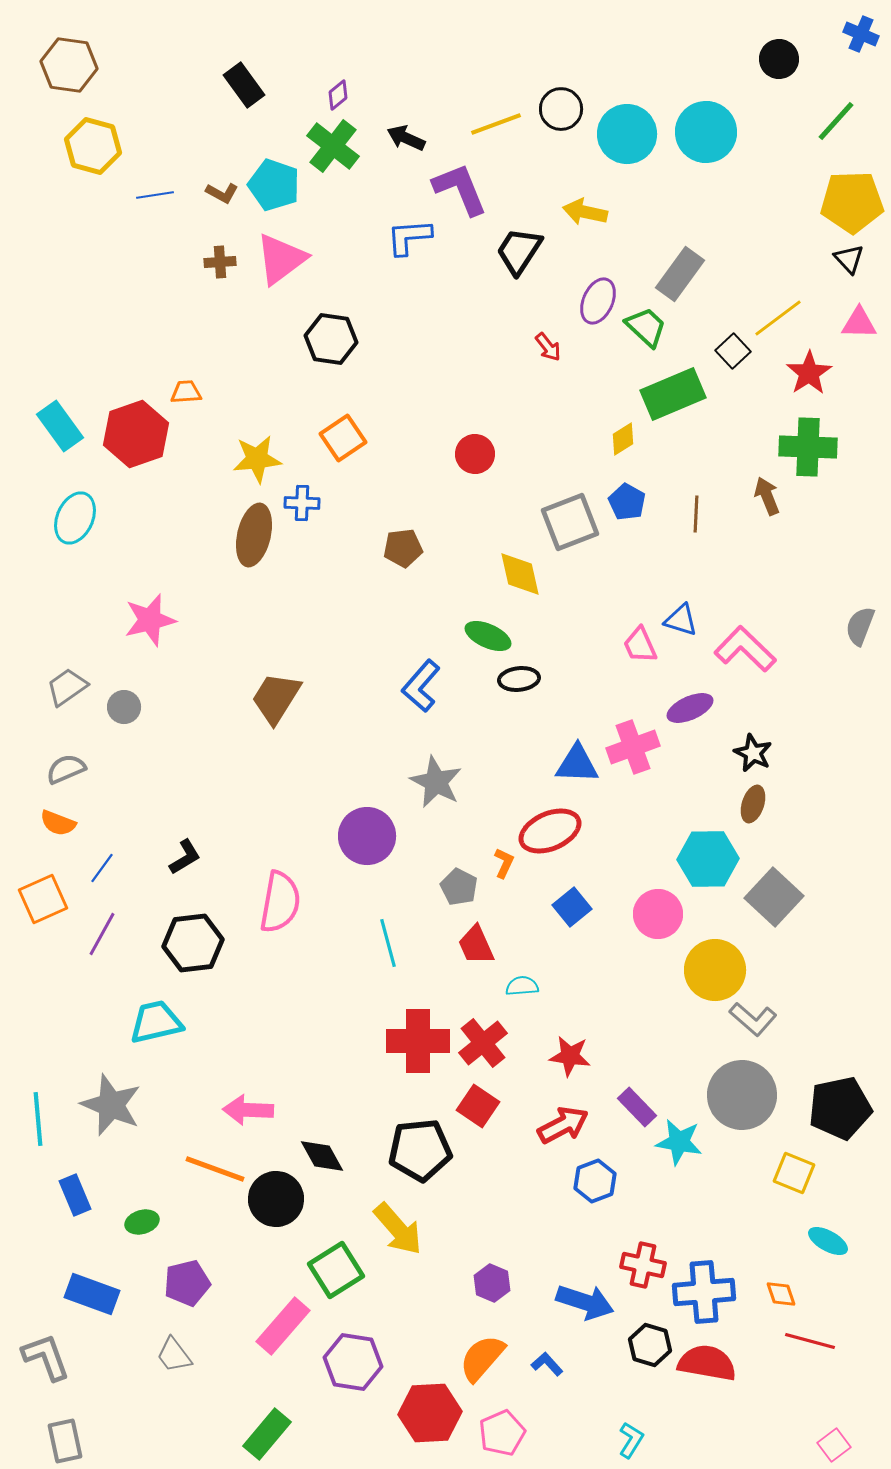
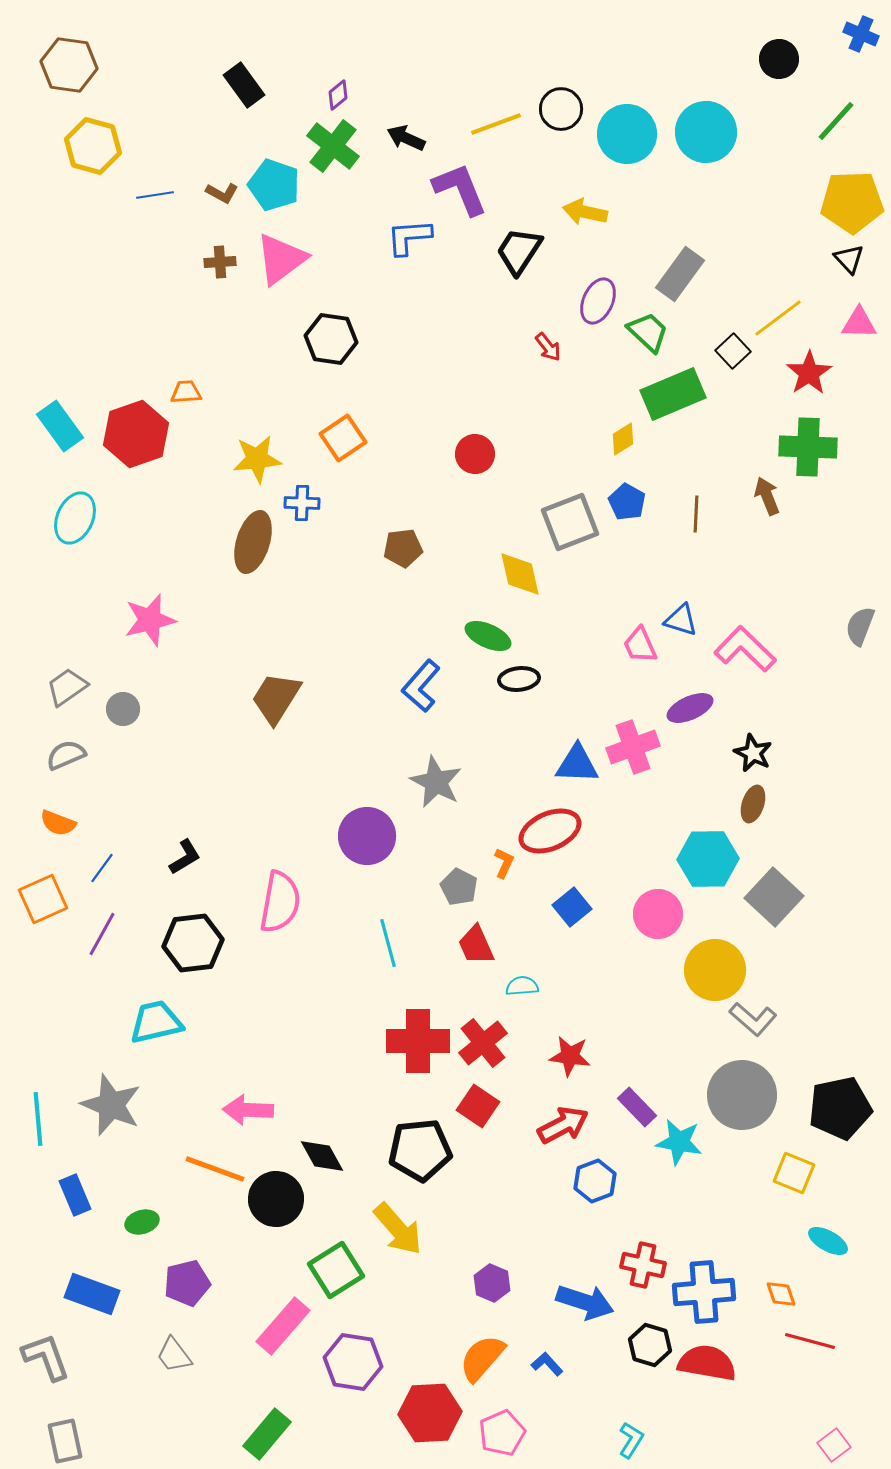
green trapezoid at (646, 327): moved 2 px right, 5 px down
brown ellipse at (254, 535): moved 1 px left, 7 px down; rotated 4 degrees clockwise
gray circle at (124, 707): moved 1 px left, 2 px down
gray semicircle at (66, 769): moved 14 px up
